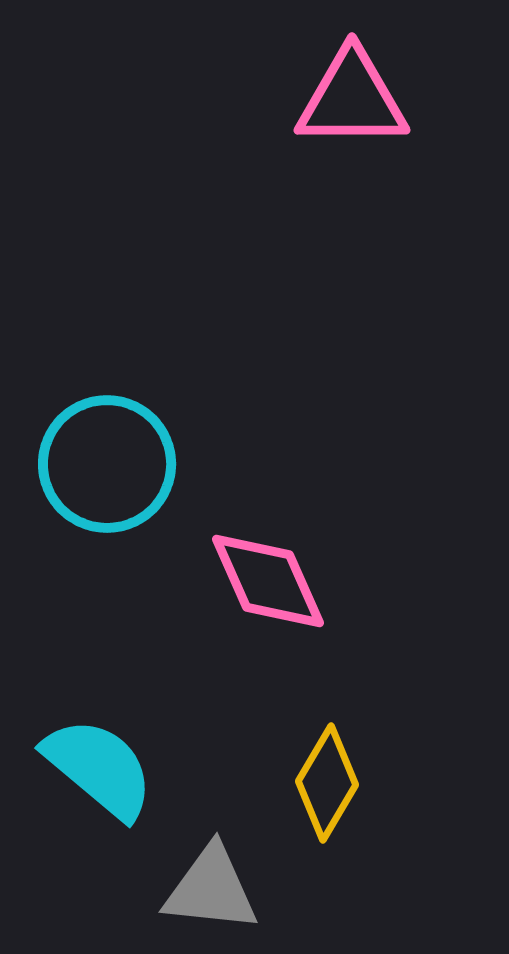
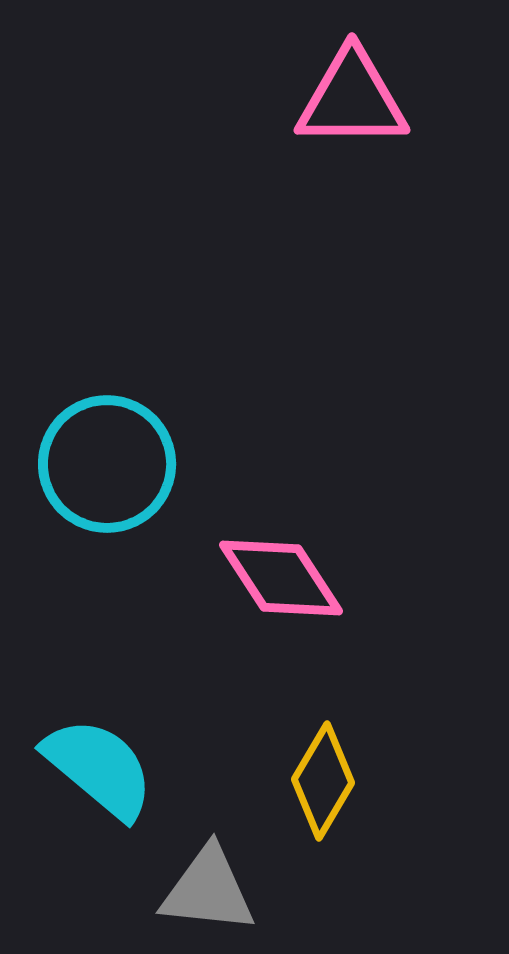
pink diamond: moved 13 px right, 3 px up; rotated 9 degrees counterclockwise
yellow diamond: moved 4 px left, 2 px up
gray triangle: moved 3 px left, 1 px down
